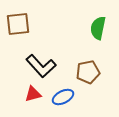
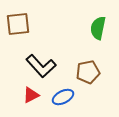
red triangle: moved 2 px left, 1 px down; rotated 12 degrees counterclockwise
